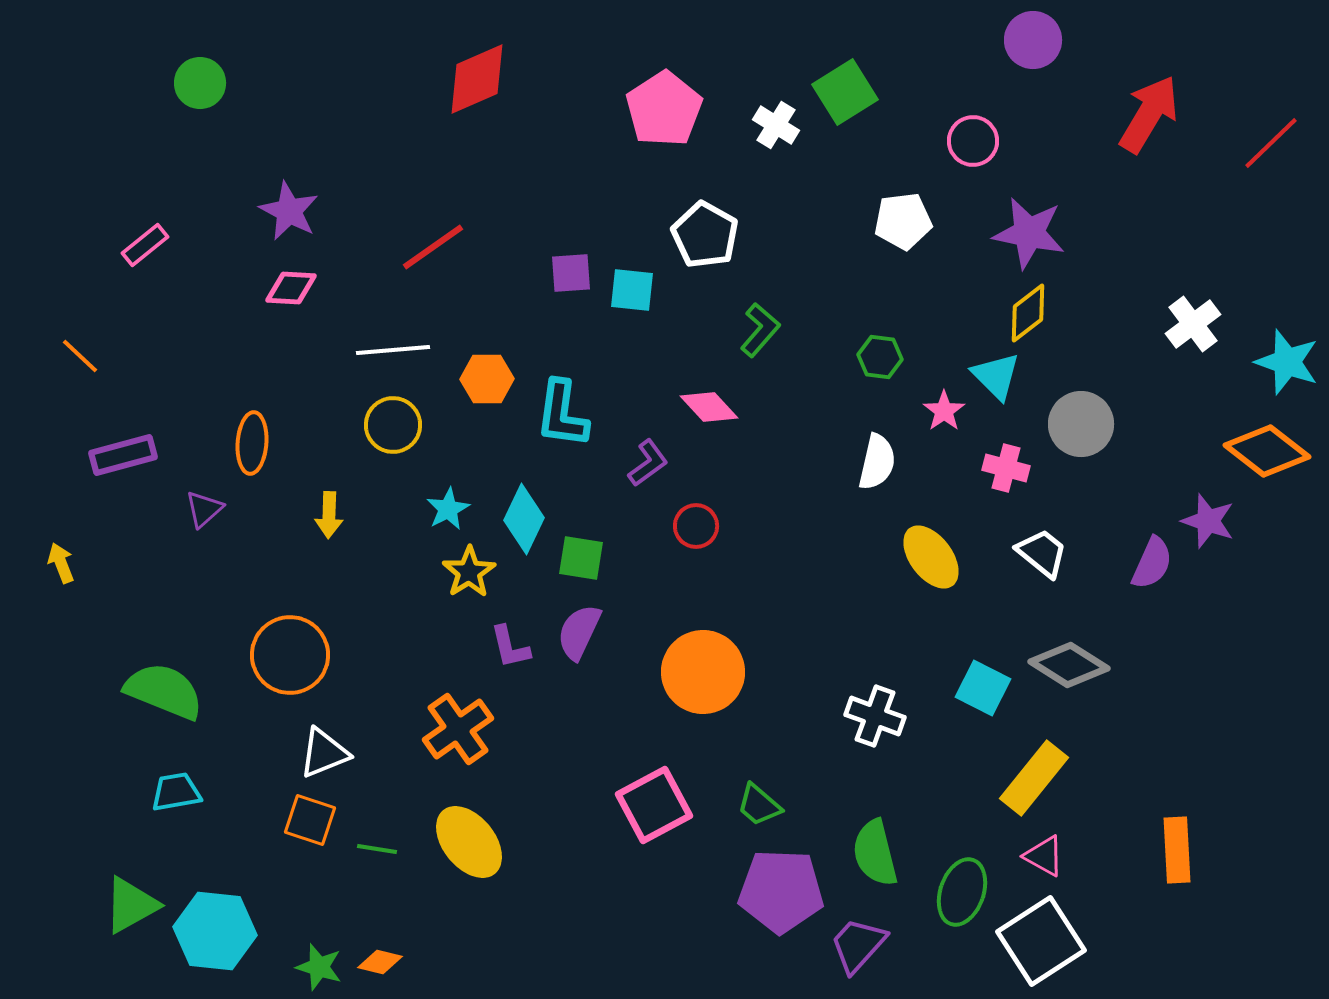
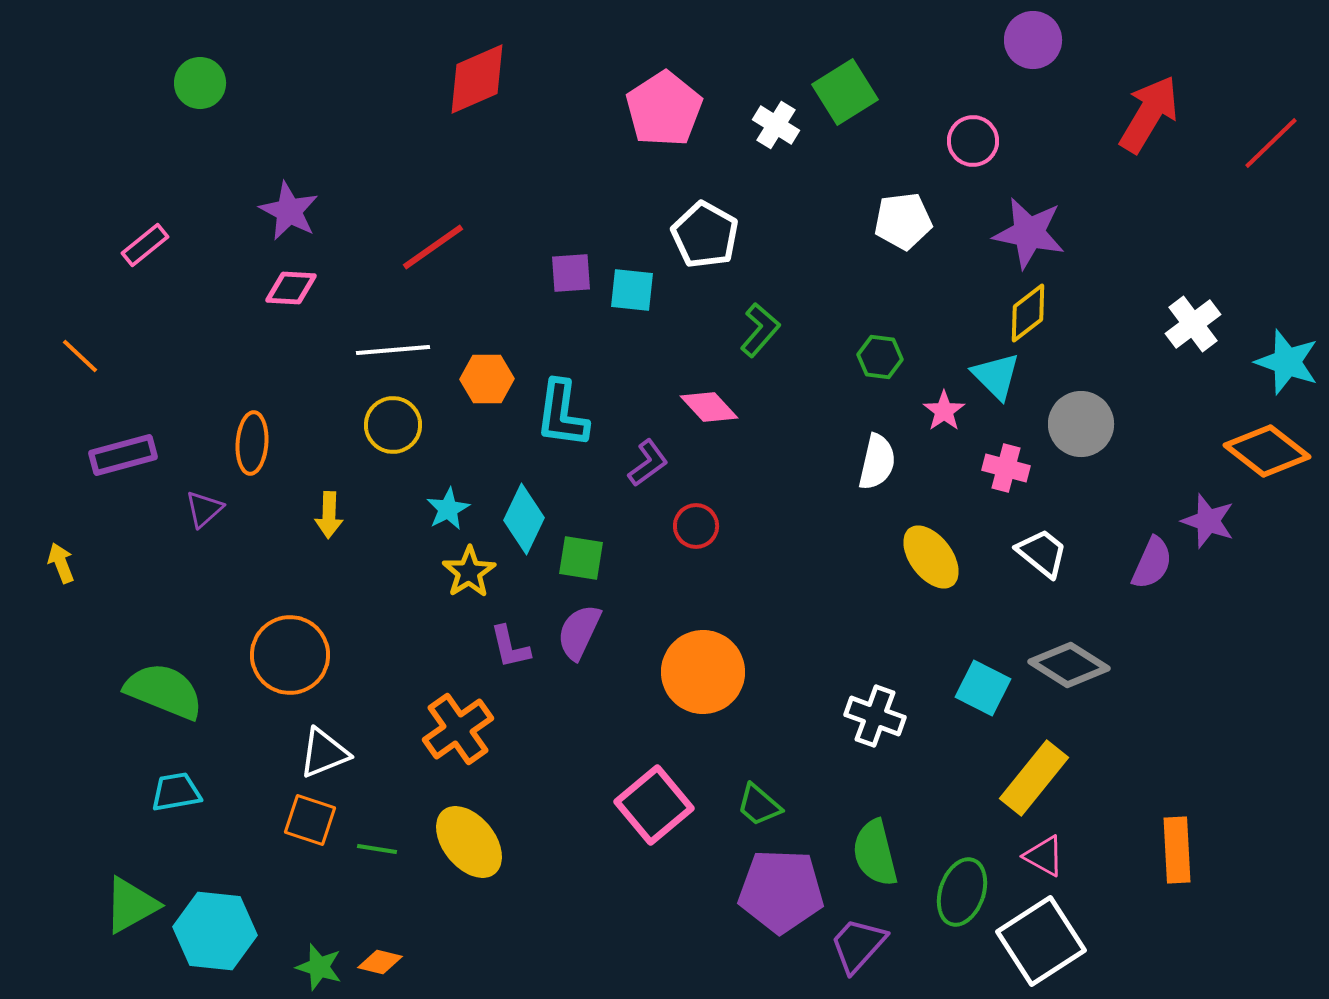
pink square at (654, 805): rotated 12 degrees counterclockwise
